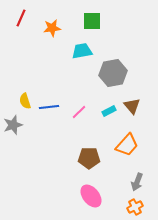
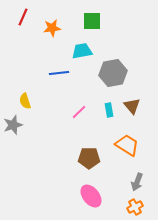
red line: moved 2 px right, 1 px up
blue line: moved 10 px right, 34 px up
cyan rectangle: moved 1 px up; rotated 72 degrees counterclockwise
orange trapezoid: rotated 100 degrees counterclockwise
